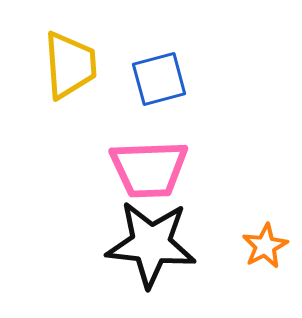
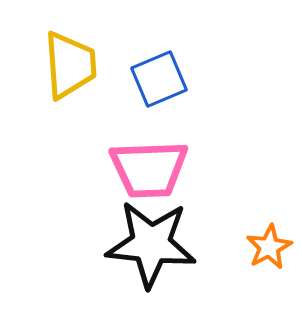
blue square: rotated 8 degrees counterclockwise
orange star: moved 4 px right, 1 px down
